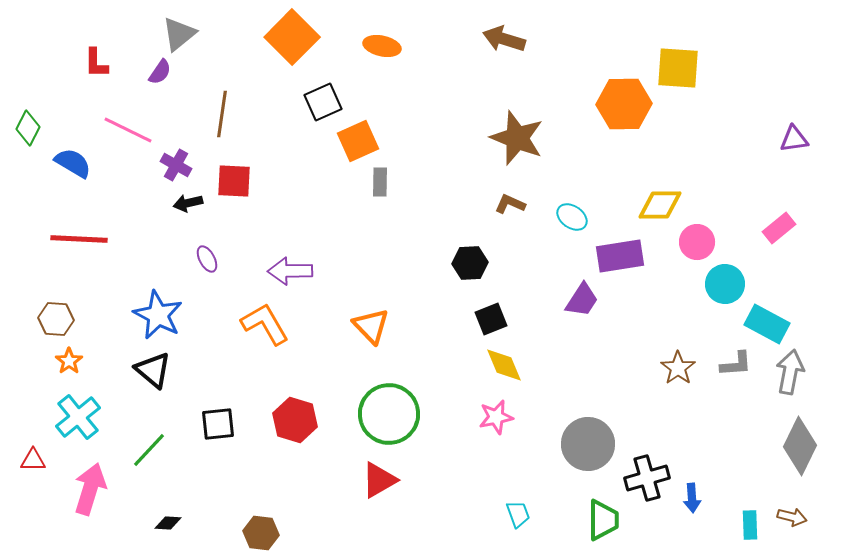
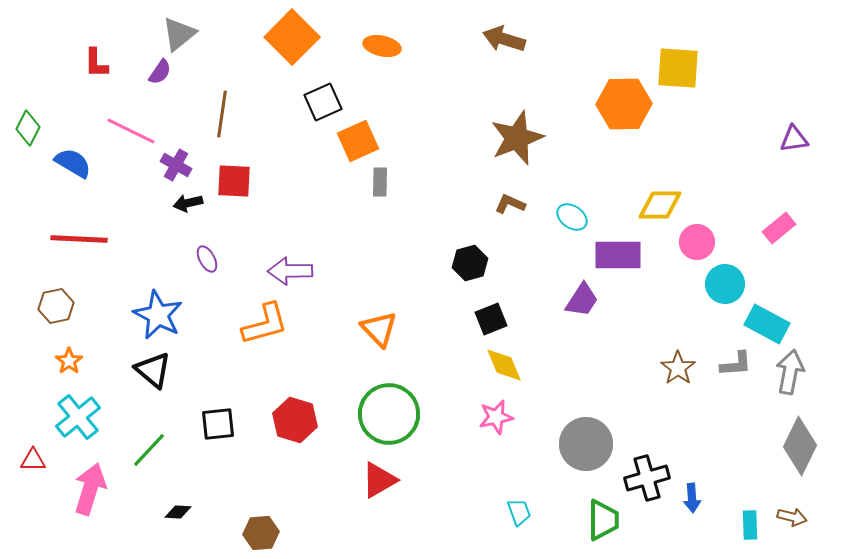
pink line at (128, 130): moved 3 px right, 1 px down
brown star at (517, 138): rotated 30 degrees clockwise
purple rectangle at (620, 256): moved 2 px left, 1 px up; rotated 9 degrees clockwise
black hexagon at (470, 263): rotated 12 degrees counterclockwise
brown hexagon at (56, 319): moved 13 px up; rotated 16 degrees counterclockwise
orange L-shape at (265, 324): rotated 105 degrees clockwise
orange triangle at (371, 326): moved 8 px right, 3 px down
gray circle at (588, 444): moved 2 px left
cyan trapezoid at (518, 514): moved 1 px right, 2 px up
black diamond at (168, 523): moved 10 px right, 11 px up
brown hexagon at (261, 533): rotated 12 degrees counterclockwise
